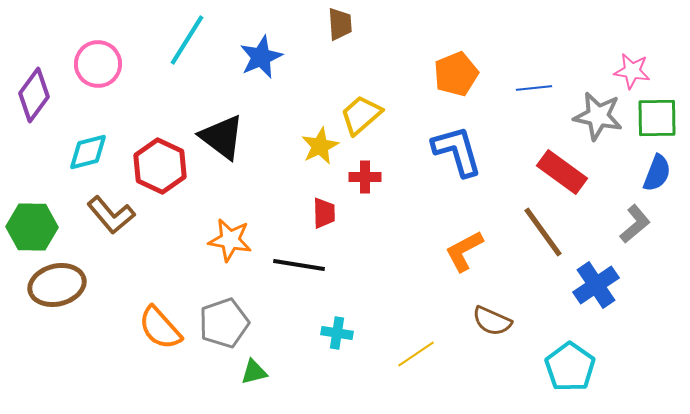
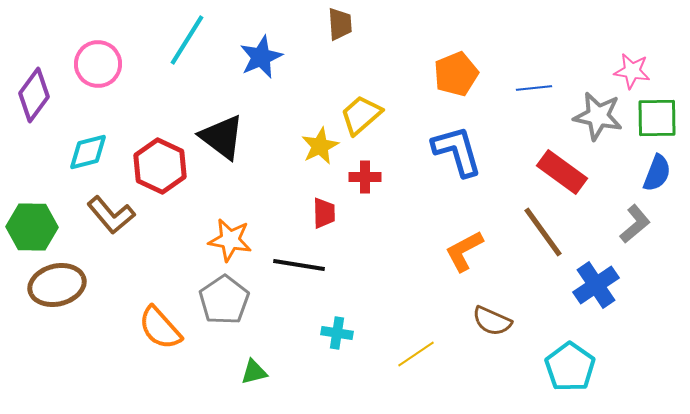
gray pentagon: moved 23 px up; rotated 15 degrees counterclockwise
